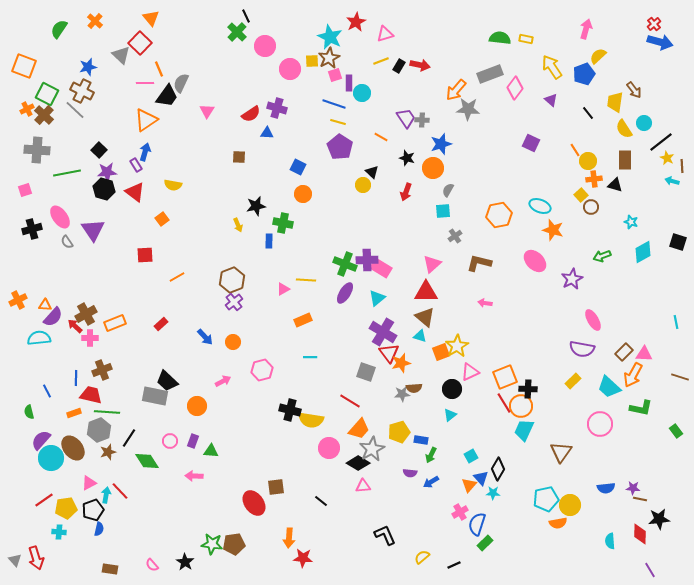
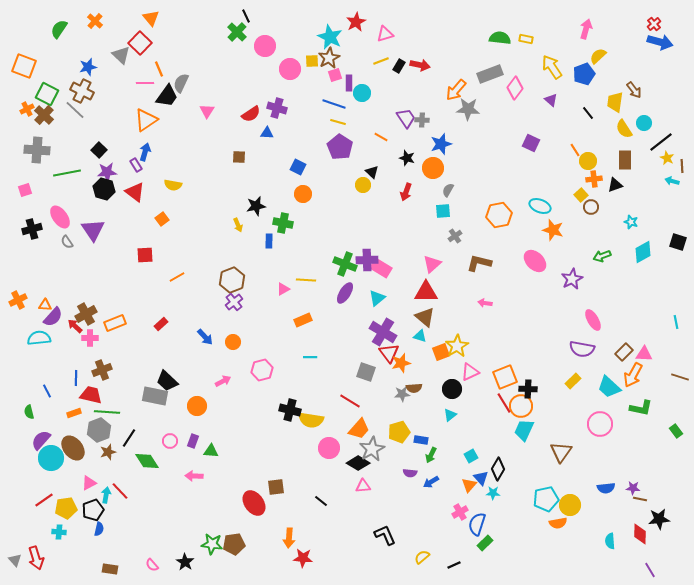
black triangle at (615, 185): rotated 35 degrees counterclockwise
